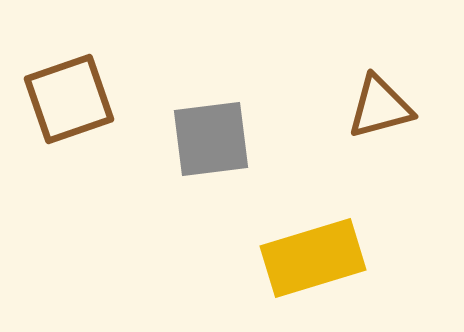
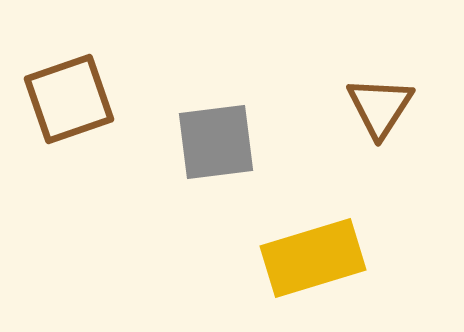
brown triangle: rotated 42 degrees counterclockwise
gray square: moved 5 px right, 3 px down
